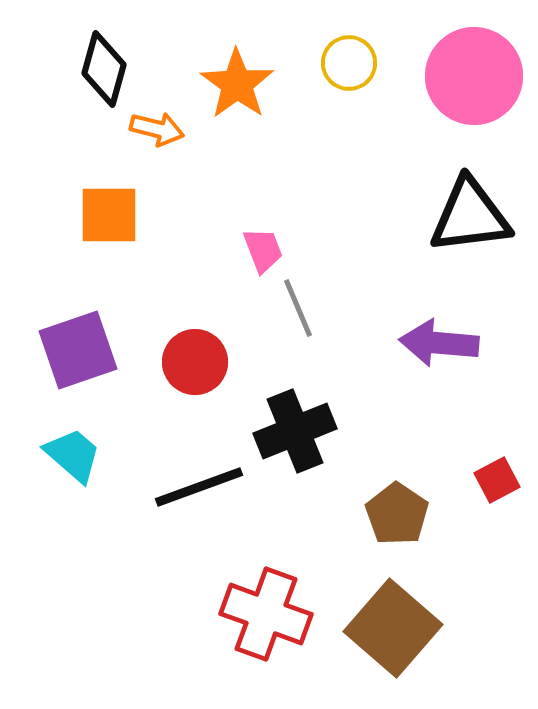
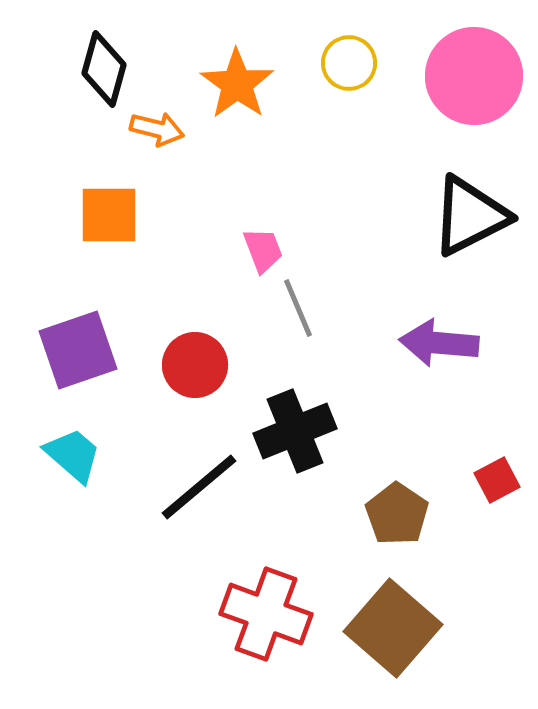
black triangle: rotated 20 degrees counterclockwise
red circle: moved 3 px down
black line: rotated 20 degrees counterclockwise
